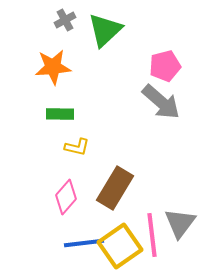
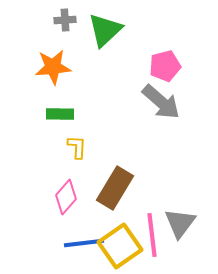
gray cross: rotated 25 degrees clockwise
yellow L-shape: rotated 100 degrees counterclockwise
